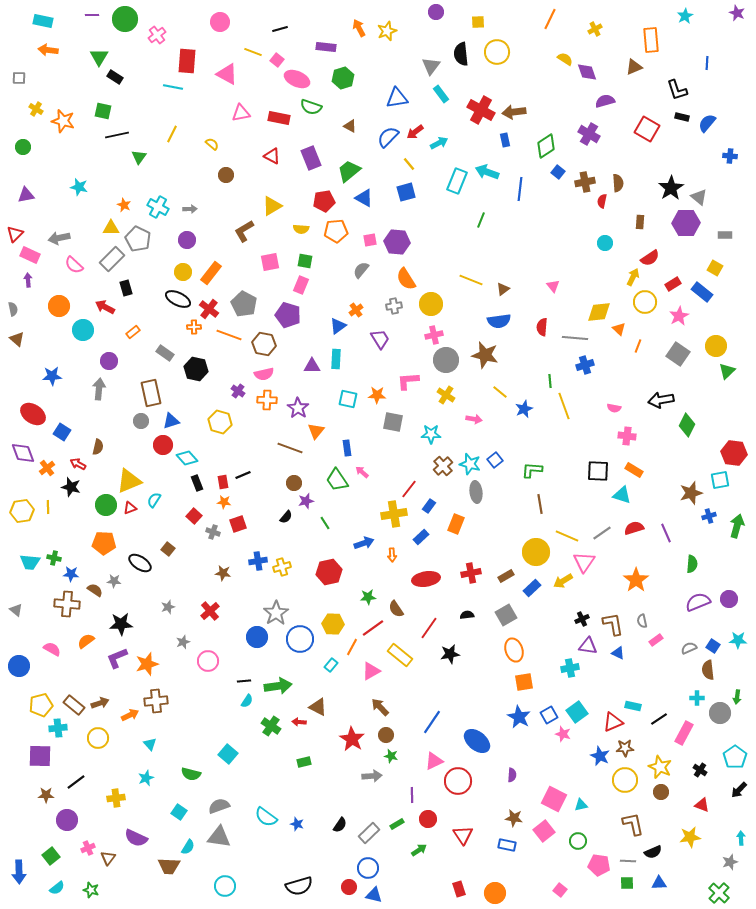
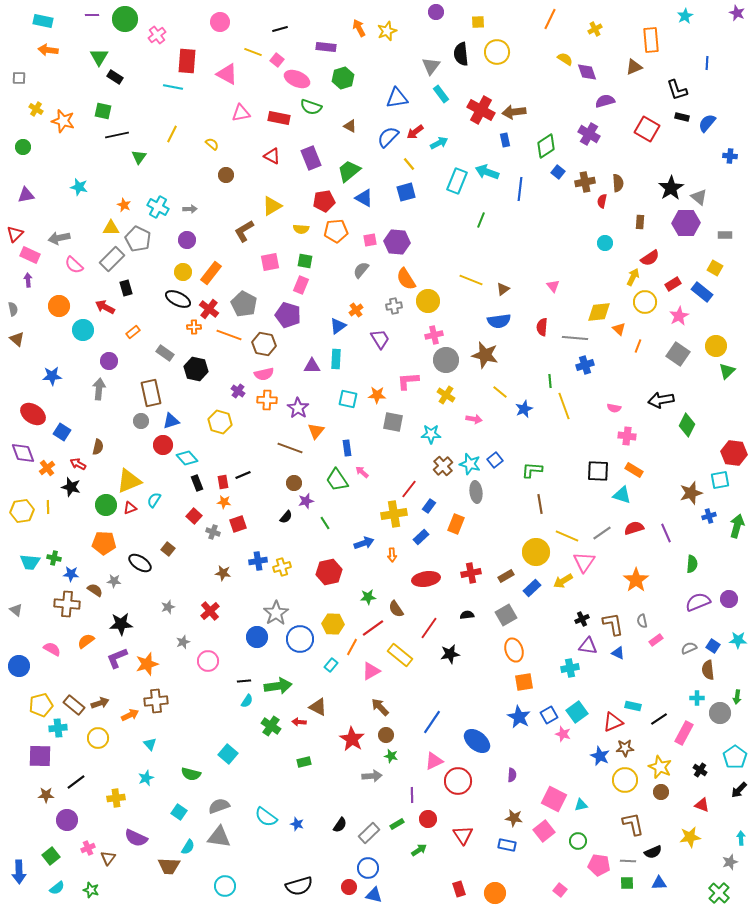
yellow circle at (431, 304): moved 3 px left, 3 px up
